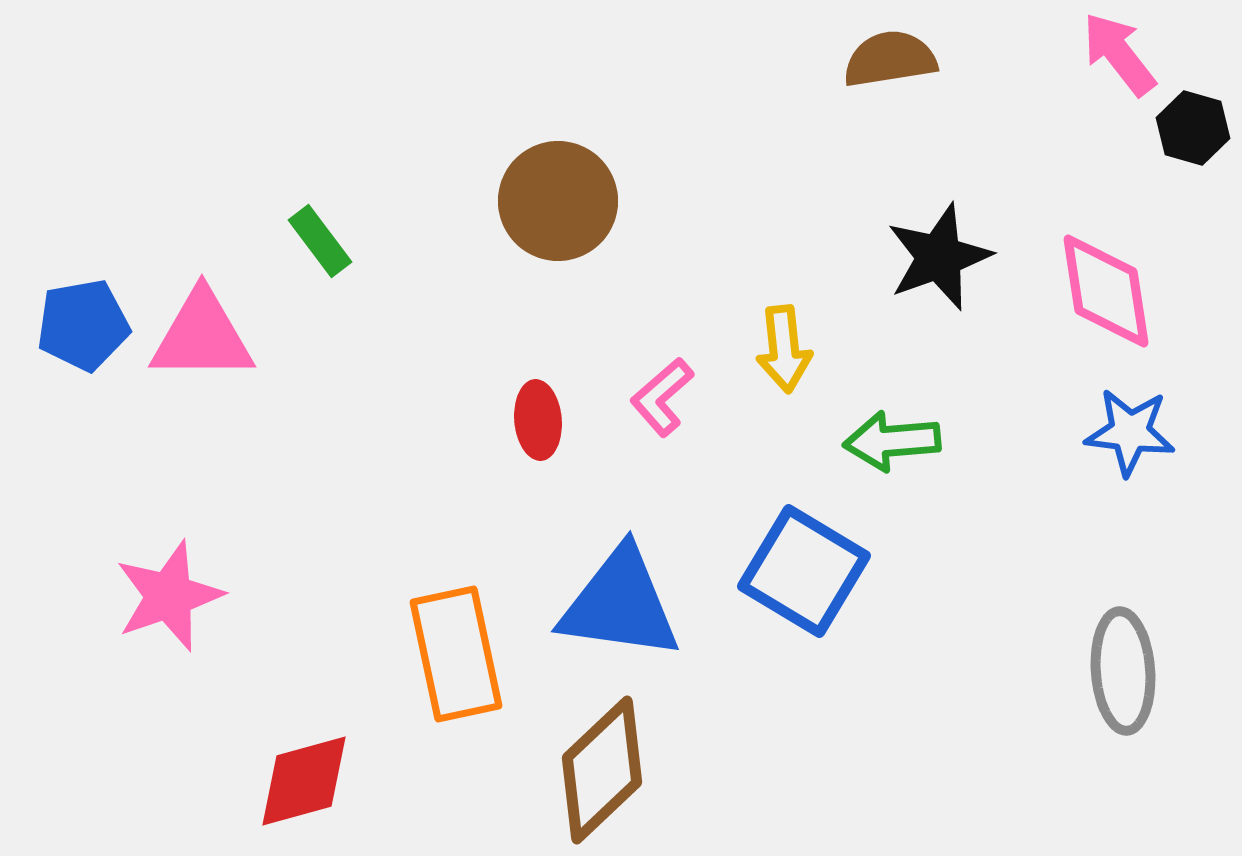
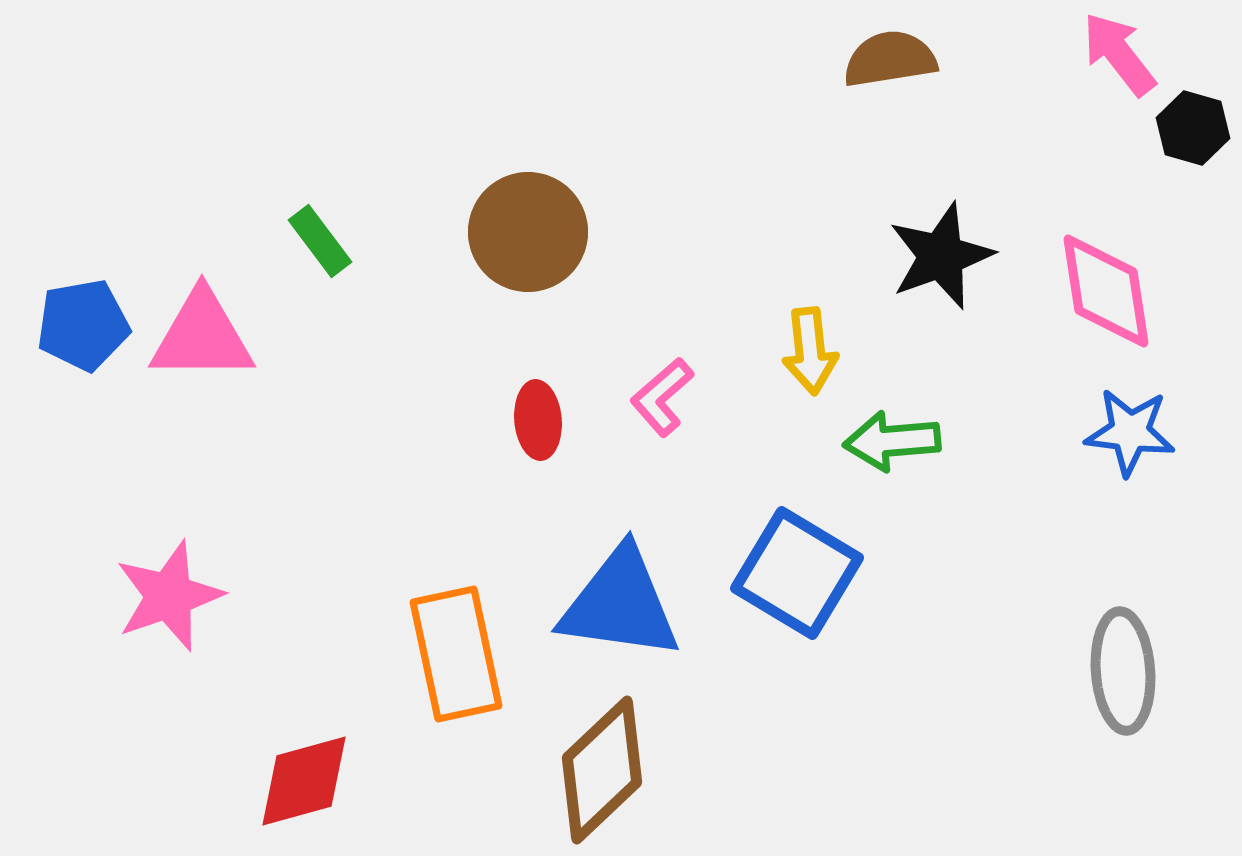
brown circle: moved 30 px left, 31 px down
black star: moved 2 px right, 1 px up
yellow arrow: moved 26 px right, 2 px down
blue square: moved 7 px left, 2 px down
